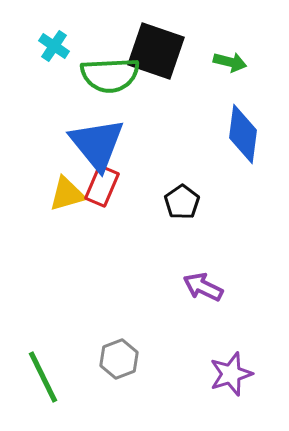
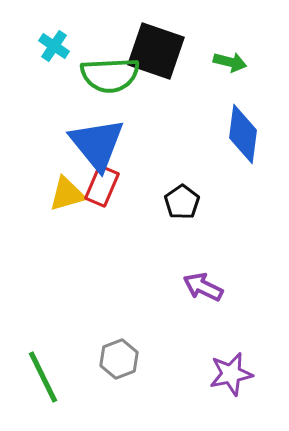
purple star: rotated 6 degrees clockwise
